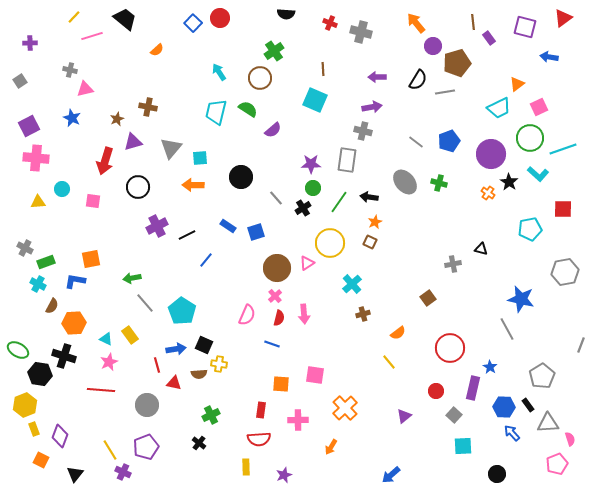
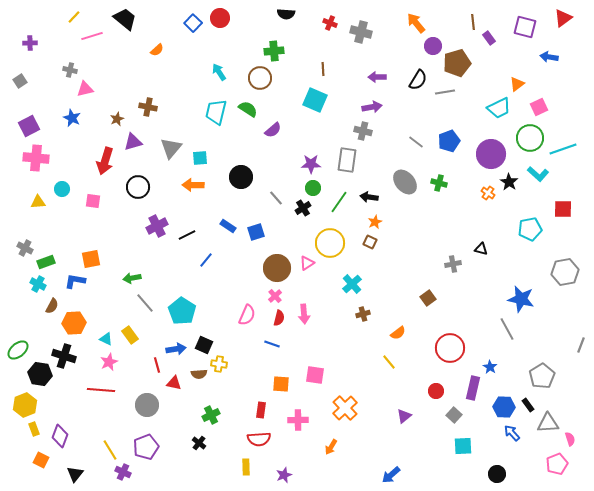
green cross at (274, 51): rotated 30 degrees clockwise
green ellipse at (18, 350): rotated 70 degrees counterclockwise
